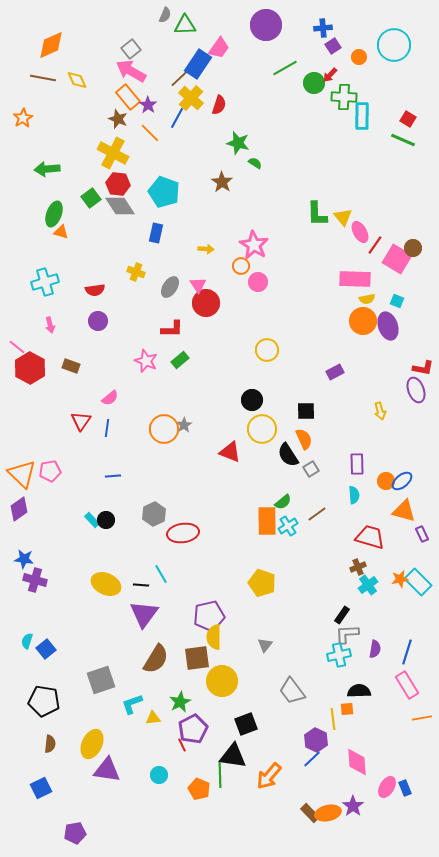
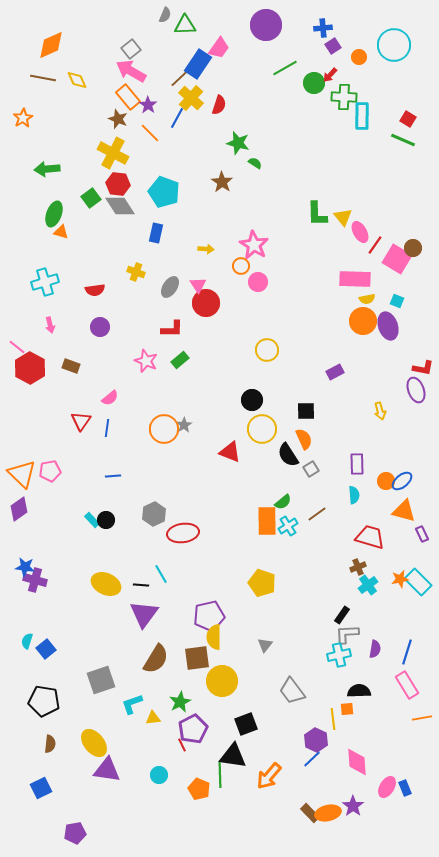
purple circle at (98, 321): moved 2 px right, 6 px down
blue star at (24, 559): moved 1 px right, 8 px down
yellow ellipse at (92, 744): moved 2 px right, 1 px up; rotated 64 degrees counterclockwise
